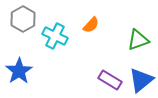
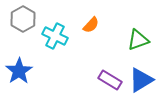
blue triangle: rotated 8 degrees clockwise
